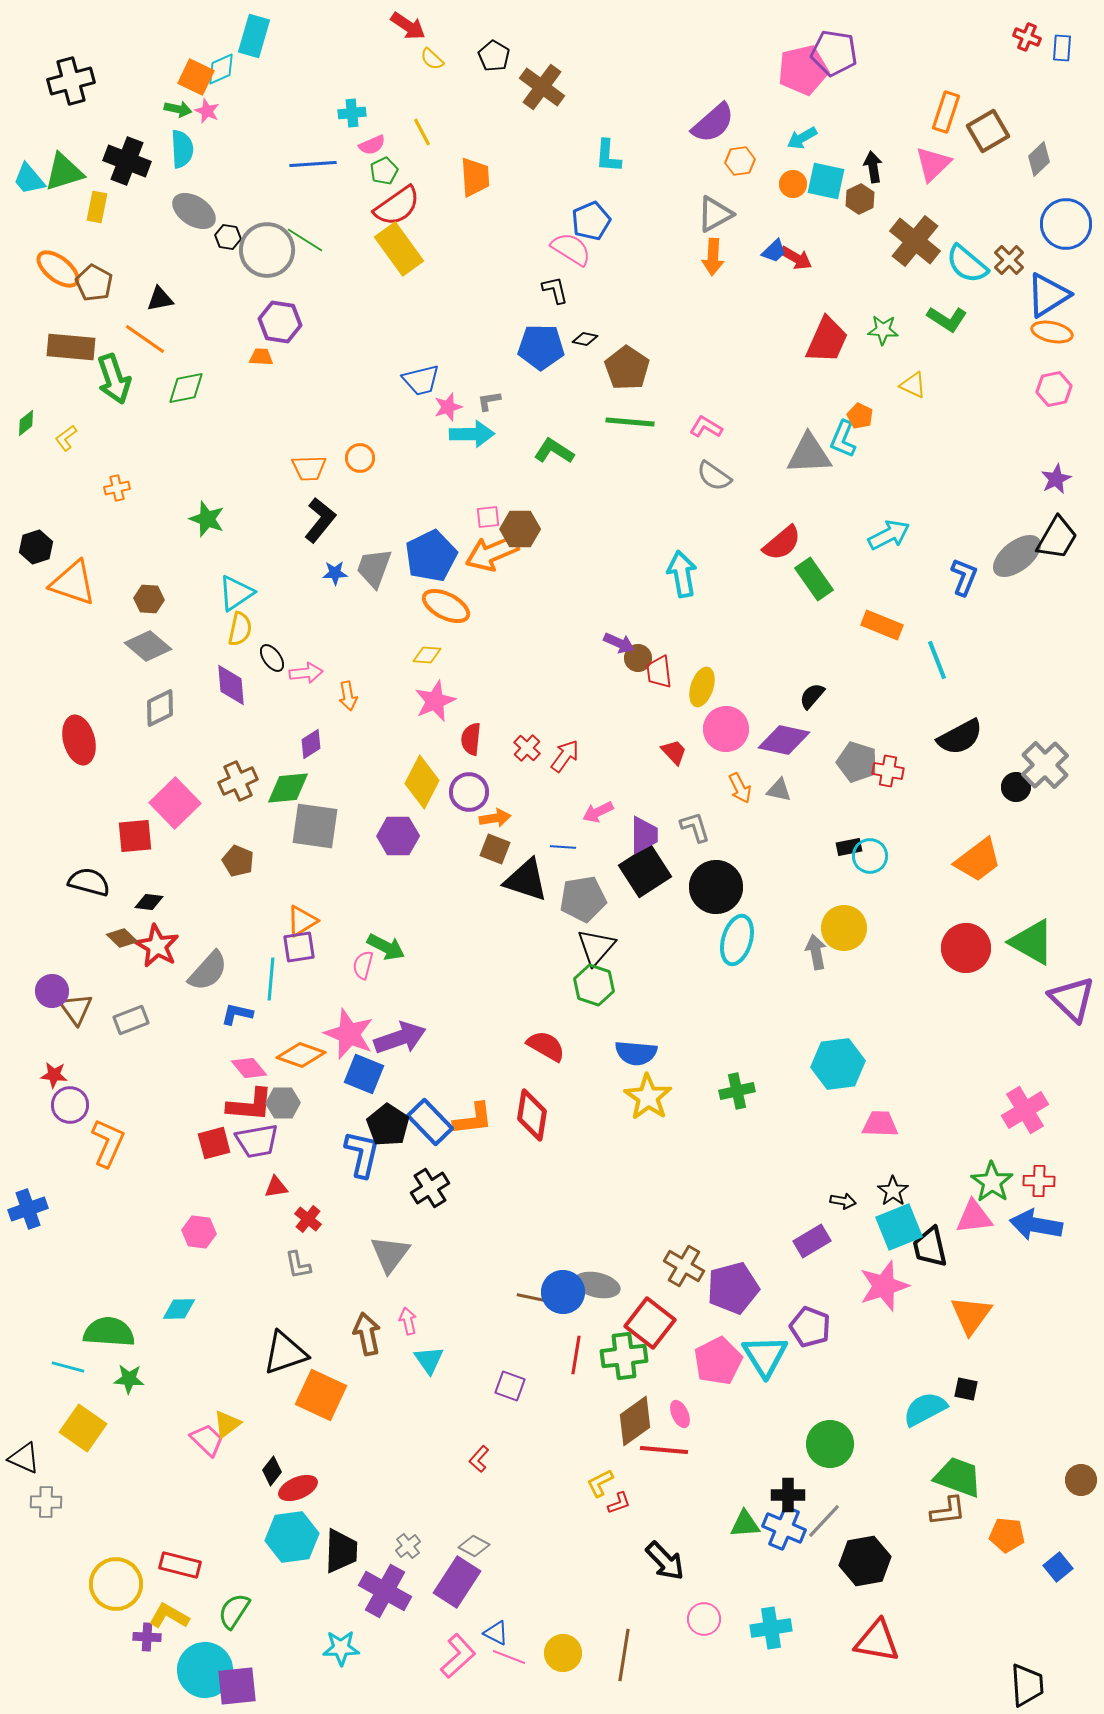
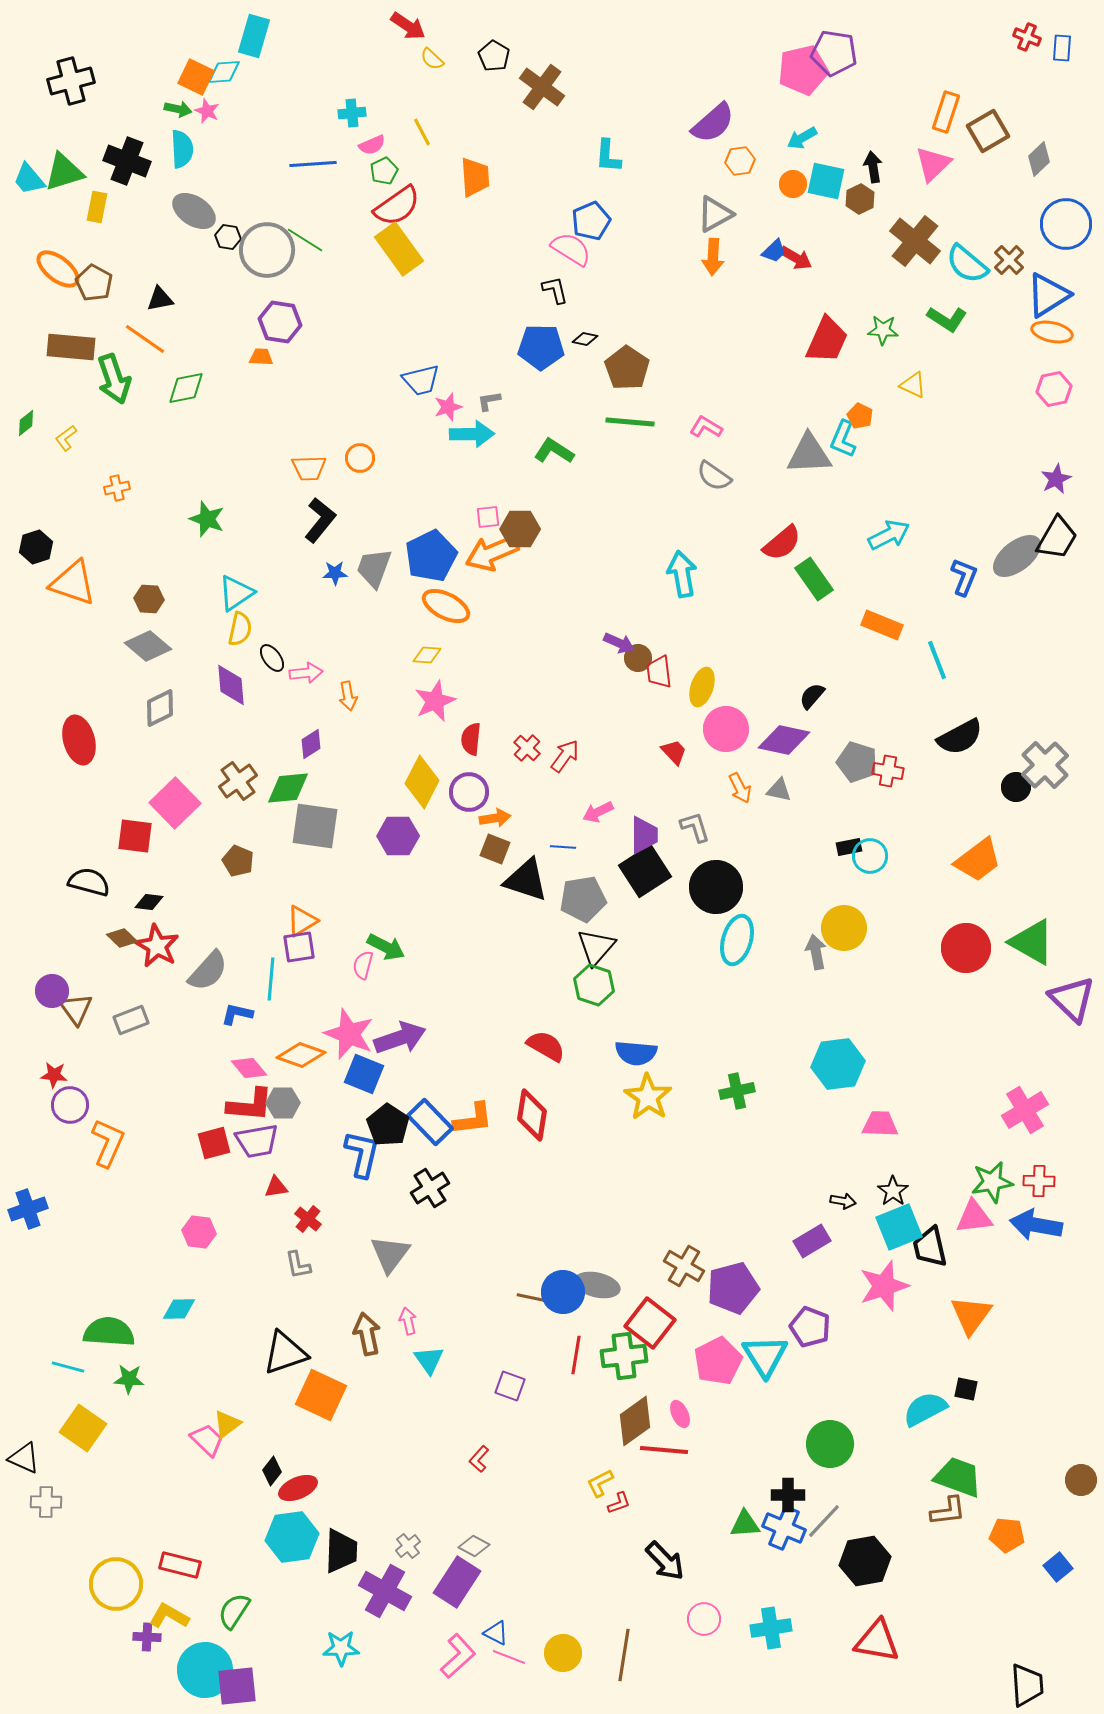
cyan diamond at (221, 69): moved 3 px right, 3 px down; rotated 20 degrees clockwise
brown cross at (238, 781): rotated 12 degrees counterclockwise
red square at (135, 836): rotated 12 degrees clockwise
green star at (992, 1182): rotated 27 degrees clockwise
